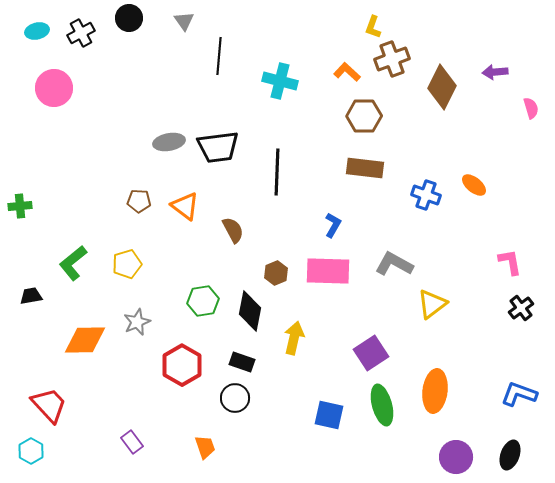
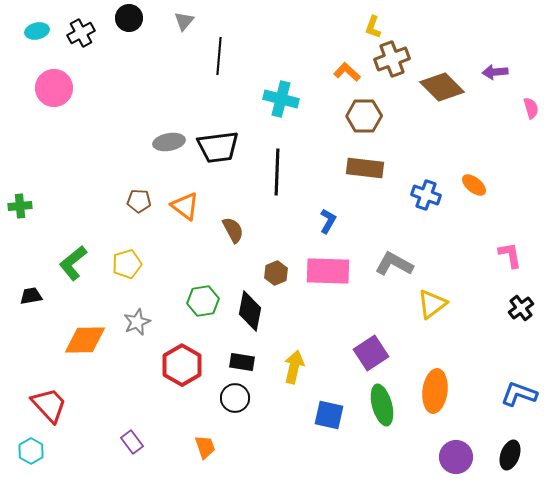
gray triangle at (184, 21): rotated 15 degrees clockwise
cyan cross at (280, 81): moved 1 px right, 18 px down
brown diamond at (442, 87): rotated 72 degrees counterclockwise
blue L-shape at (333, 225): moved 5 px left, 4 px up
pink L-shape at (510, 262): moved 7 px up
yellow arrow at (294, 338): moved 29 px down
black rectangle at (242, 362): rotated 10 degrees counterclockwise
